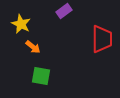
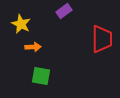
orange arrow: rotated 42 degrees counterclockwise
